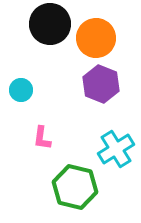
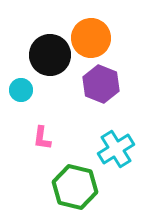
black circle: moved 31 px down
orange circle: moved 5 px left
